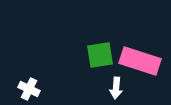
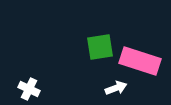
green square: moved 8 px up
white arrow: rotated 115 degrees counterclockwise
